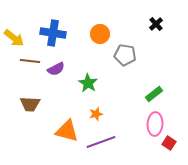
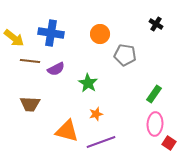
black cross: rotated 16 degrees counterclockwise
blue cross: moved 2 px left
green rectangle: rotated 18 degrees counterclockwise
